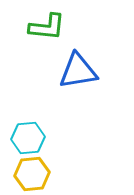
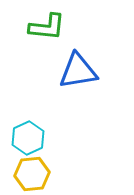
cyan hexagon: rotated 20 degrees counterclockwise
